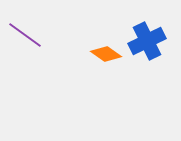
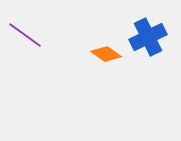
blue cross: moved 1 px right, 4 px up
